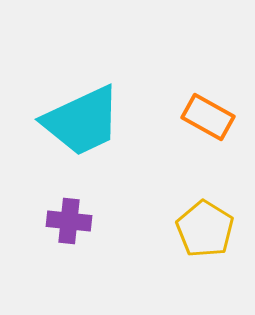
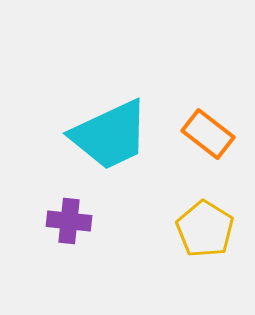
orange rectangle: moved 17 px down; rotated 9 degrees clockwise
cyan trapezoid: moved 28 px right, 14 px down
